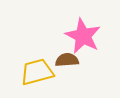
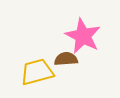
brown semicircle: moved 1 px left, 1 px up
